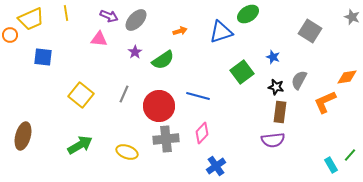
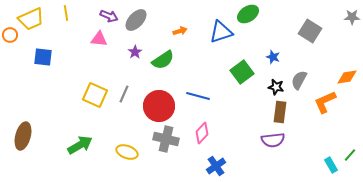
gray star: rotated 21 degrees counterclockwise
yellow square: moved 14 px right; rotated 15 degrees counterclockwise
gray cross: rotated 20 degrees clockwise
